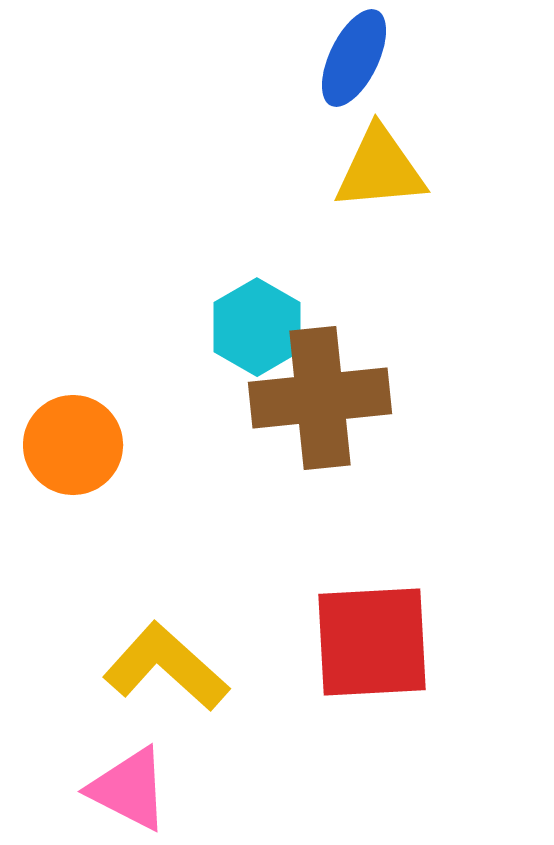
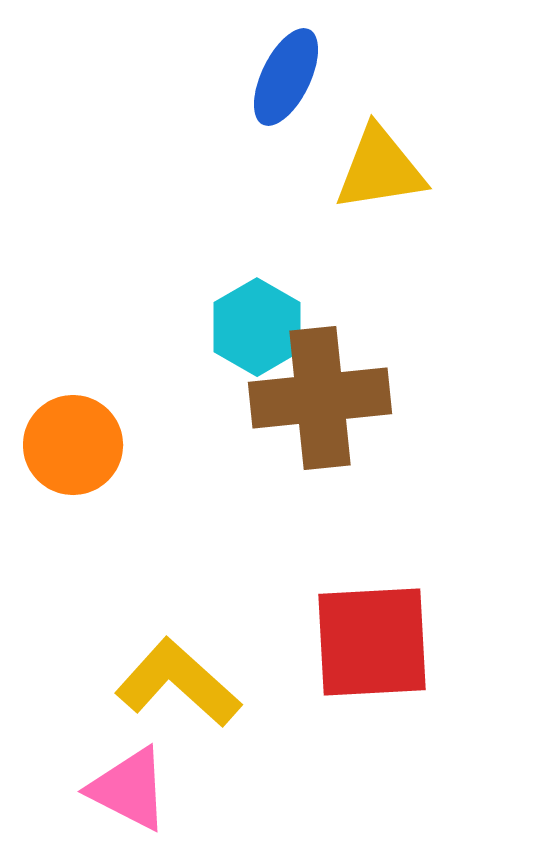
blue ellipse: moved 68 px left, 19 px down
yellow triangle: rotated 4 degrees counterclockwise
yellow L-shape: moved 12 px right, 16 px down
